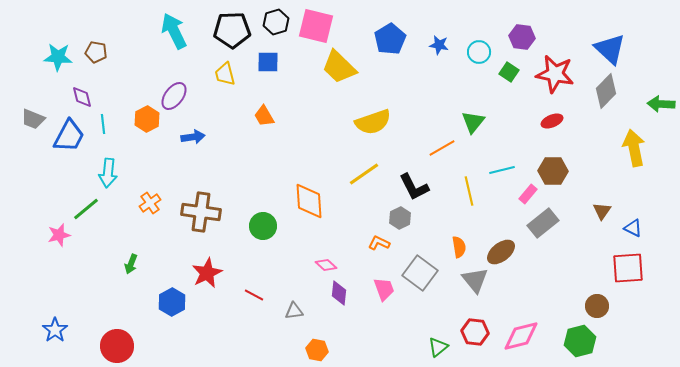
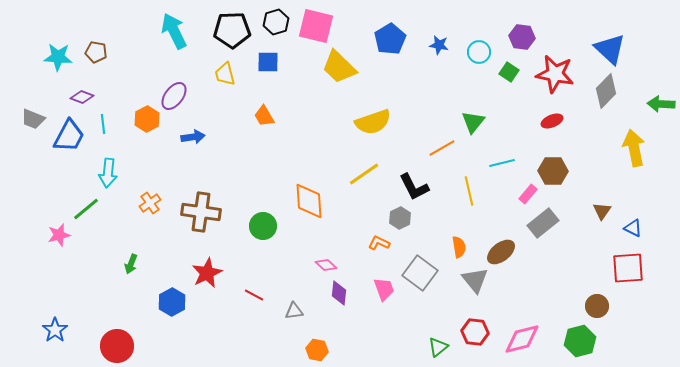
purple diamond at (82, 97): rotated 55 degrees counterclockwise
cyan line at (502, 170): moved 7 px up
pink diamond at (521, 336): moved 1 px right, 3 px down
